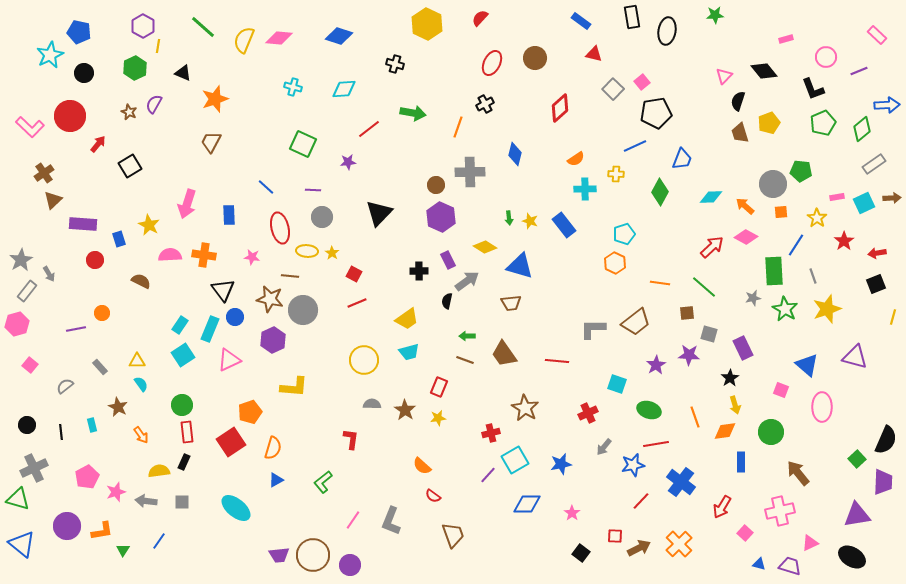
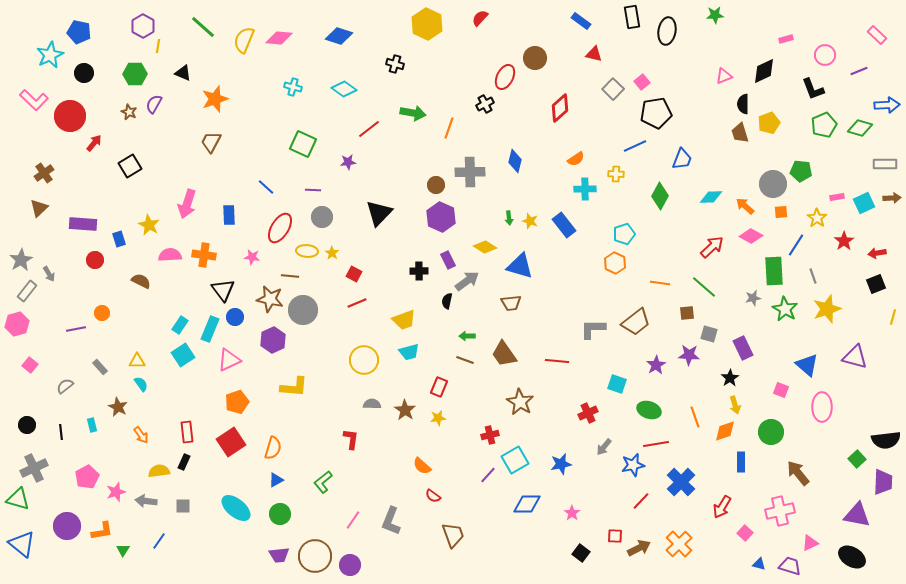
pink circle at (826, 57): moved 1 px left, 2 px up
red ellipse at (492, 63): moved 13 px right, 14 px down
green hexagon at (135, 68): moved 6 px down; rotated 25 degrees clockwise
black diamond at (764, 71): rotated 76 degrees counterclockwise
pink triangle at (724, 76): rotated 24 degrees clockwise
cyan diamond at (344, 89): rotated 40 degrees clockwise
black semicircle at (738, 101): moved 5 px right, 3 px down; rotated 18 degrees counterclockwise
green pentagon at (823, 123): moved 1 px right, 2 px down
pink L-shape at (30, 127): moved 4 px right, 27 px up
orange line at (458, 127): moved 9 px left, 1 px down
green diamond at (862, 129): moved 2 px left, 1 px up; rotated 55 degrees clockwise
red arrow at (98, 144): moved 4 px left, 1 px up
blue diamond at (515, 154): moved 7 px down
gray rectangle at (874, 164): moved 11 px right; rotated 35 degrees clockwise
green diamond at (660, 192): moved 4 px down
brown triangle at (53, 200): moved 14 px left, 8 px down
red ellipse at (280, 228): rotated 44 degrees clockwise
pink diamond at (746, 237): moved 5 px right, 1 px up
yellow trapezoid at (407, 319): moved 3 px left, 1 px down; rotated 15 degrees clockwise
green circle at (182, 405): moved 98 px right, 109 px down
brown star at (525, 408): moved 5 px left, 6 px up
orange pentagon at (250, 412): moved 13 px left, 10 px up
orange diamond at (725, 431): rotated 10 degrees counterclockwise
red cross at (491, 433): moved 1 px left, 2 px down
black semicircle at (886, 440): rotated 60 degrees clockwise
blue cross at (681, 482): rotated 8 degrees clockwise
gray square at (182, 502): moved 1 px right, 4 px down
purple triangle at (857, 515): rotated 20 degrees clockwise
brown circle at (313, 555): moved 2 px right, 1 px down
